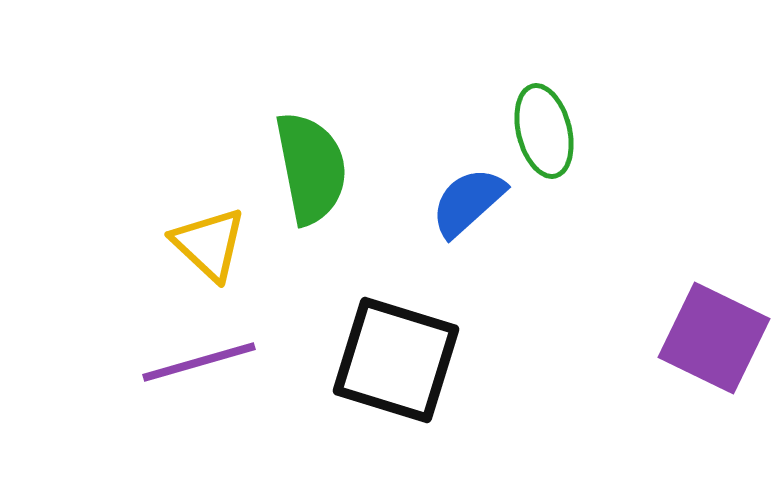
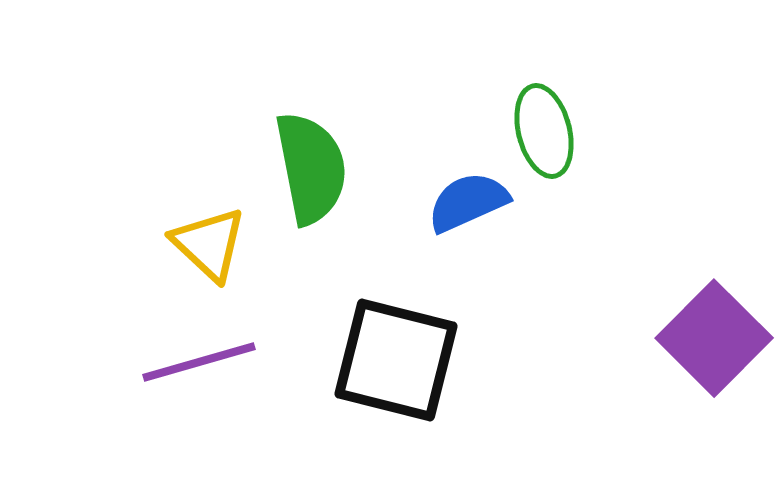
blue semicircle: rotated 18 degrees clockwise
purple square: rotated 19 degrees clockwise
black square: rotated 3 degrees counterclockwise
